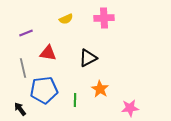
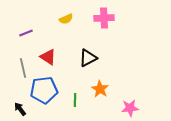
red triangle: moved 4 px down; rotated 24 degrees clockwise
